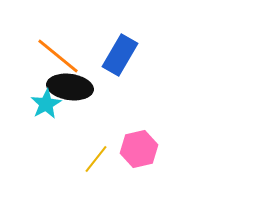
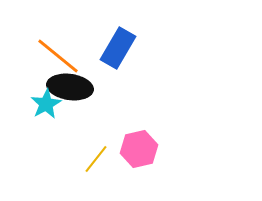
blue rectangle: moved 2 px left, 7 px up
